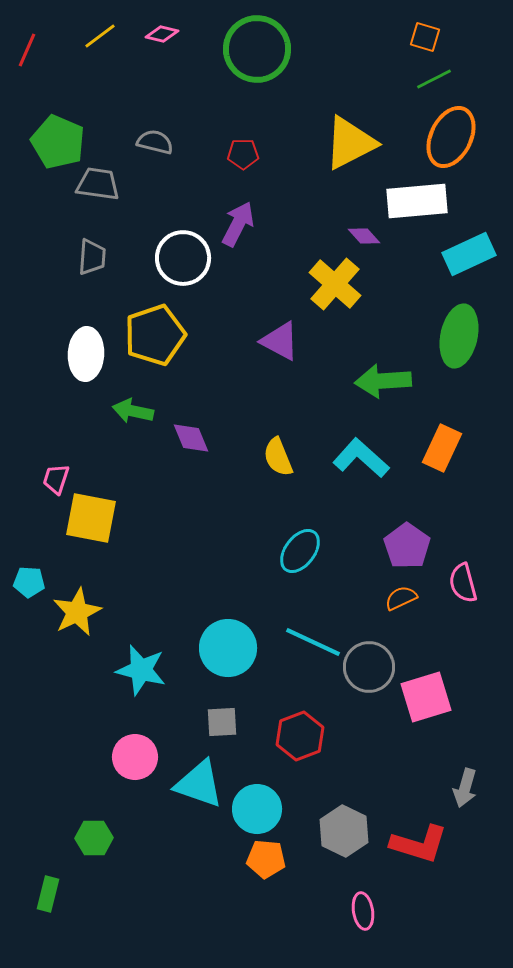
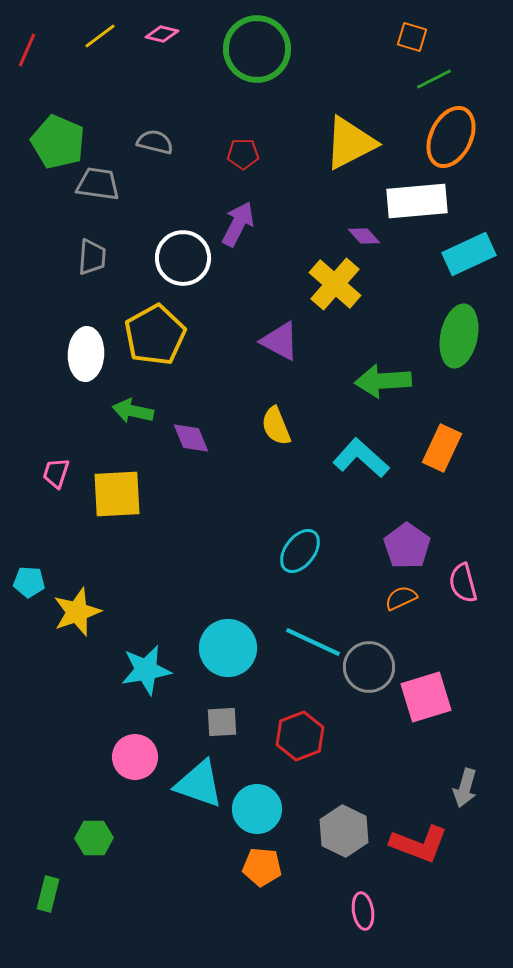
orange square at (425, 37): moved 13 px left
yellow pentagon at (155, 335): rotated 10 degrees counterclockwise
yellow semicircle at (278, 457): moved 2 px left, 31 px up
pink trapezoid at (56, 479): moved 6 px up
yellow square at (91, 518): moved 26 px right, 24 px up; rotated 14 degrees counterclockwise
yellow star at (77, 612): rotated 6 degrees clockwise
cyan star at (141, 670): moved 5 px right; rotated 24 degrees counterclockwise
red L-shape at (419, 844): rotated 4 degrees clockwise
orange pentagon at (266, 859): moved 4 px left, 8 px down
